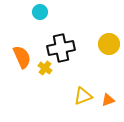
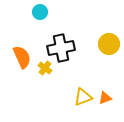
yellow triangle: moved 1 px down
orange triangle: moved 3 px left, 2 px up
